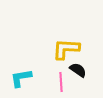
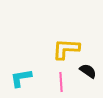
black semicircle: moved 10 px right, 1 px down
